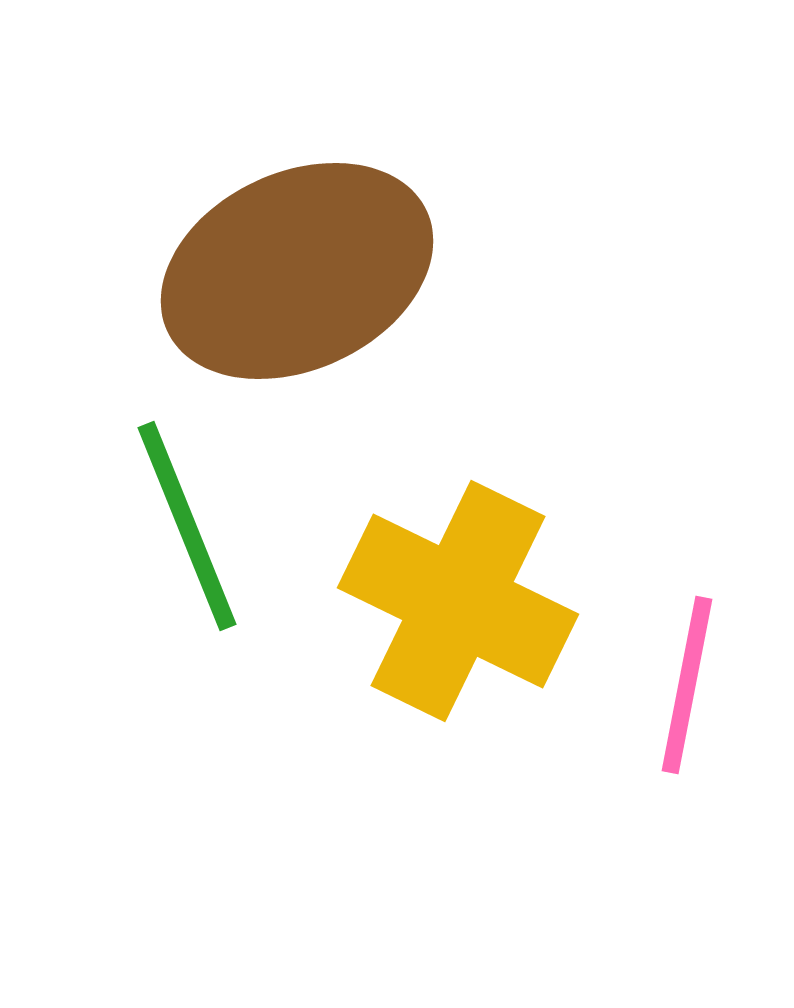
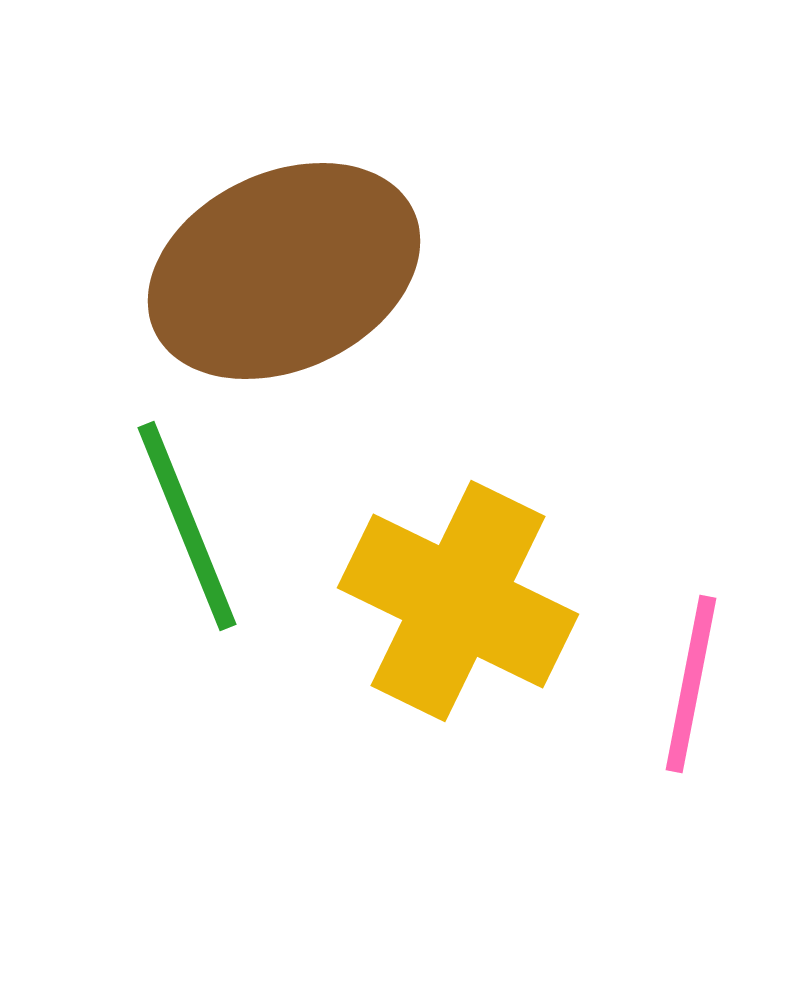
brown ellipse: moved 13 px left
pink line: moved 4 px right, 1 px up
